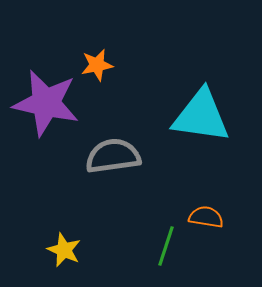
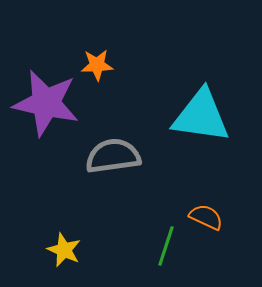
orange star: rotated 8 degrees clockwise
orange semicircle: rotated 16 degrees clockwise
